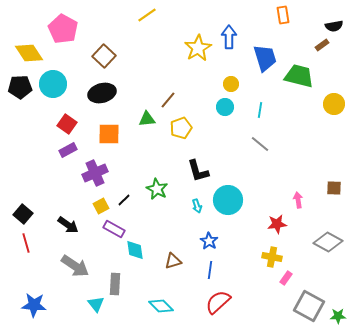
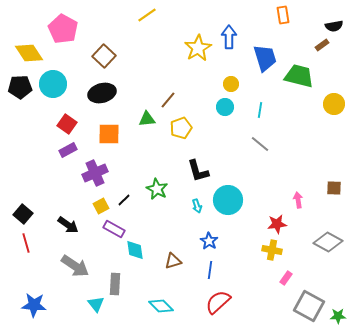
yellow cross at (272, 257): moved 7 px up
